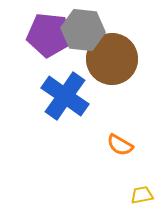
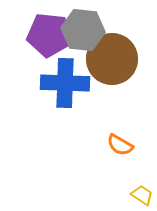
blue cross: moved 13 px up; rotated 33 degrees counterclockwise
yellow trapezoid: rotated 45 degrees clockwise
